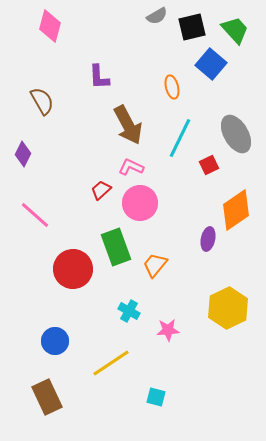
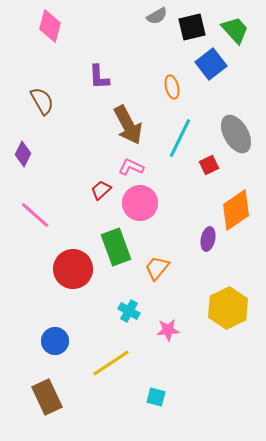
blue square: rotated 12 degrees clockwise
orange trapezoid: moved 2 px right, 3 px down
